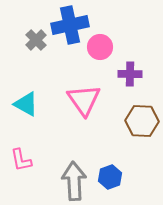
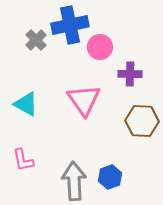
pink L-shape: moved 2 px right
